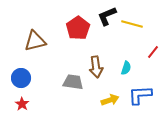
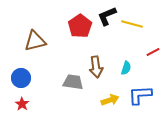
red pentagon: moved 2 px right, 2 px up
red line: rotated 24 degrees clockwise
